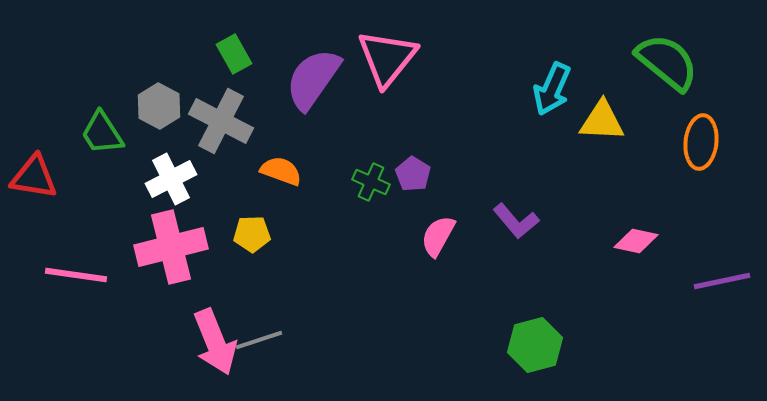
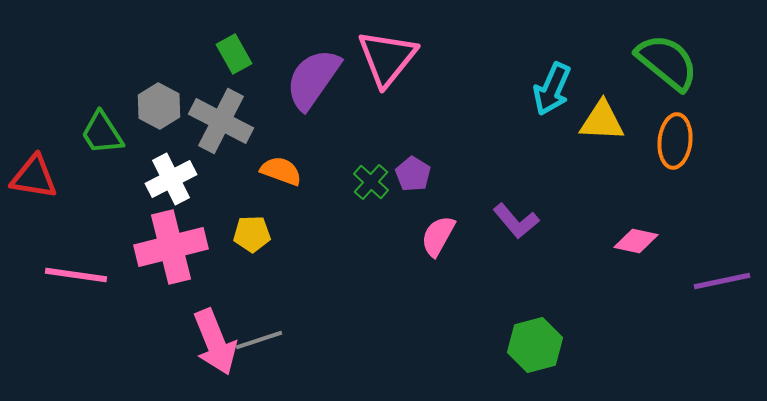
orange ellipse: moved 26 px left, 1 px up
green cross: rotated 18 degrees clockwise
